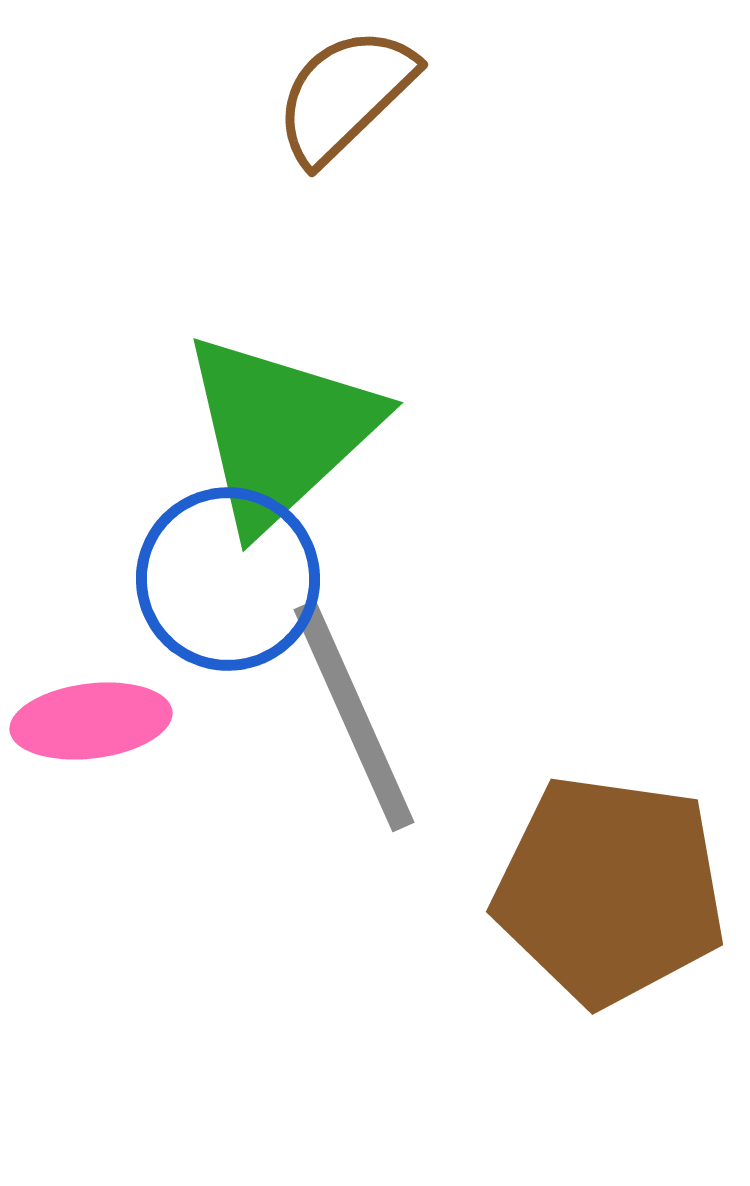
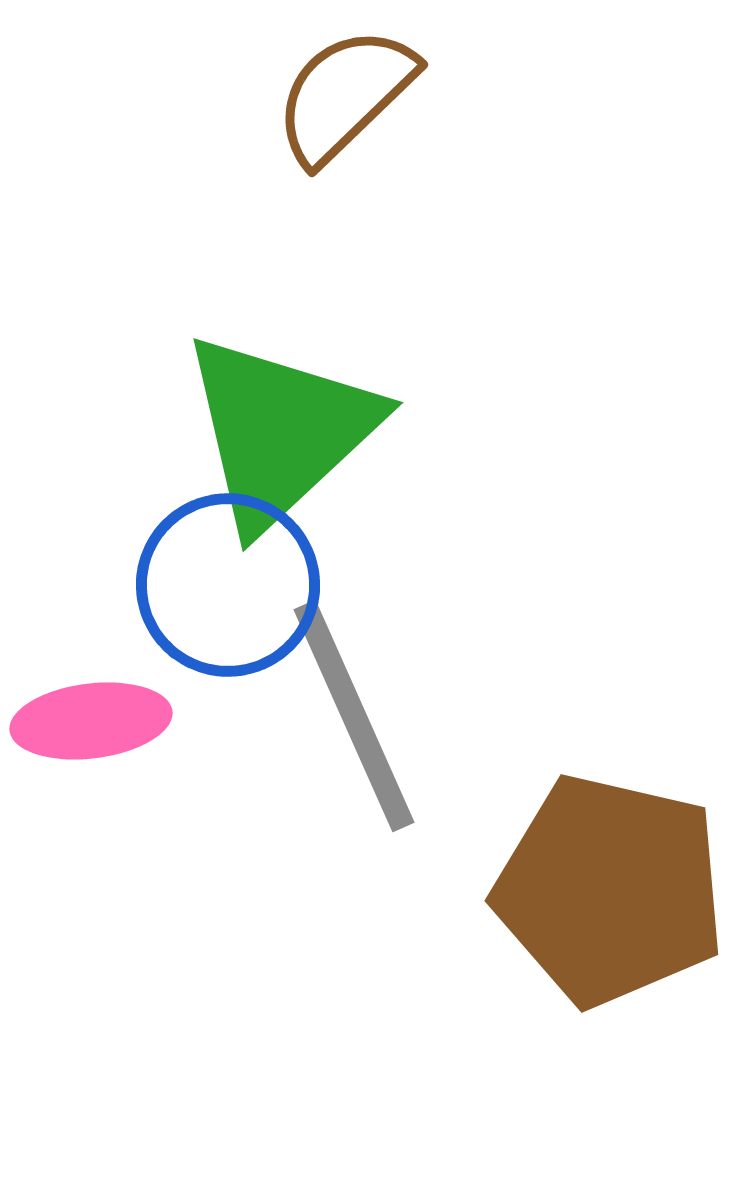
blue circle: moved 6 px down
brown pentagon: rotated 5 degrees clockwise
